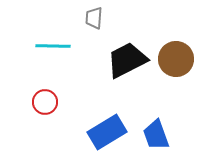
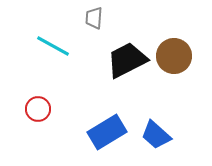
cyan line: rotated 28 degrees clockwise
brown circle: moved 2 px left, 3 px up
red circle: moved 7 px left, 7 px down
blue trapezoid: rotated 28 degrees counterclockwise
